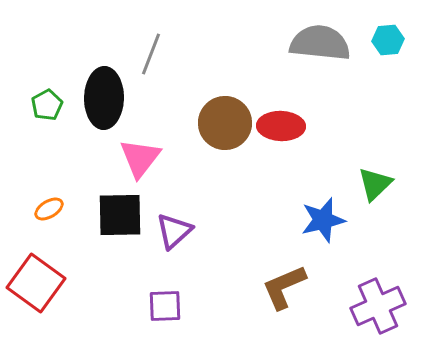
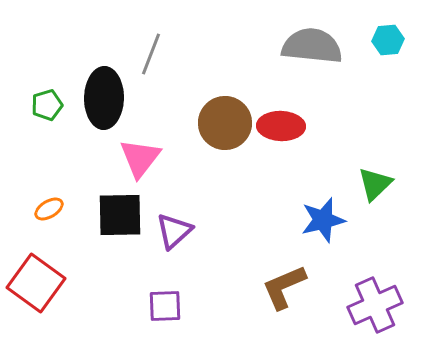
gray semicircle: moved 8 px left, 3 px down
green pentagon: rotated 12 degrees clockwise
purple cross: moved 3 px left, 1 px up
